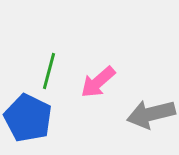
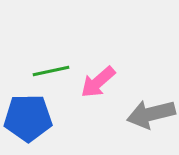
green line: moved 2 px right; rotated 63 degrees clockwise
blue pentagon: rotated 27 degrees counterclockwise
